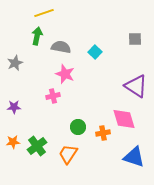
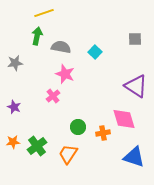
gray star: rotated 14 degrees clockwise
pink cross: rotated 24 degrees counterclockwise
purple star: rotated 24 degrees clockwise
